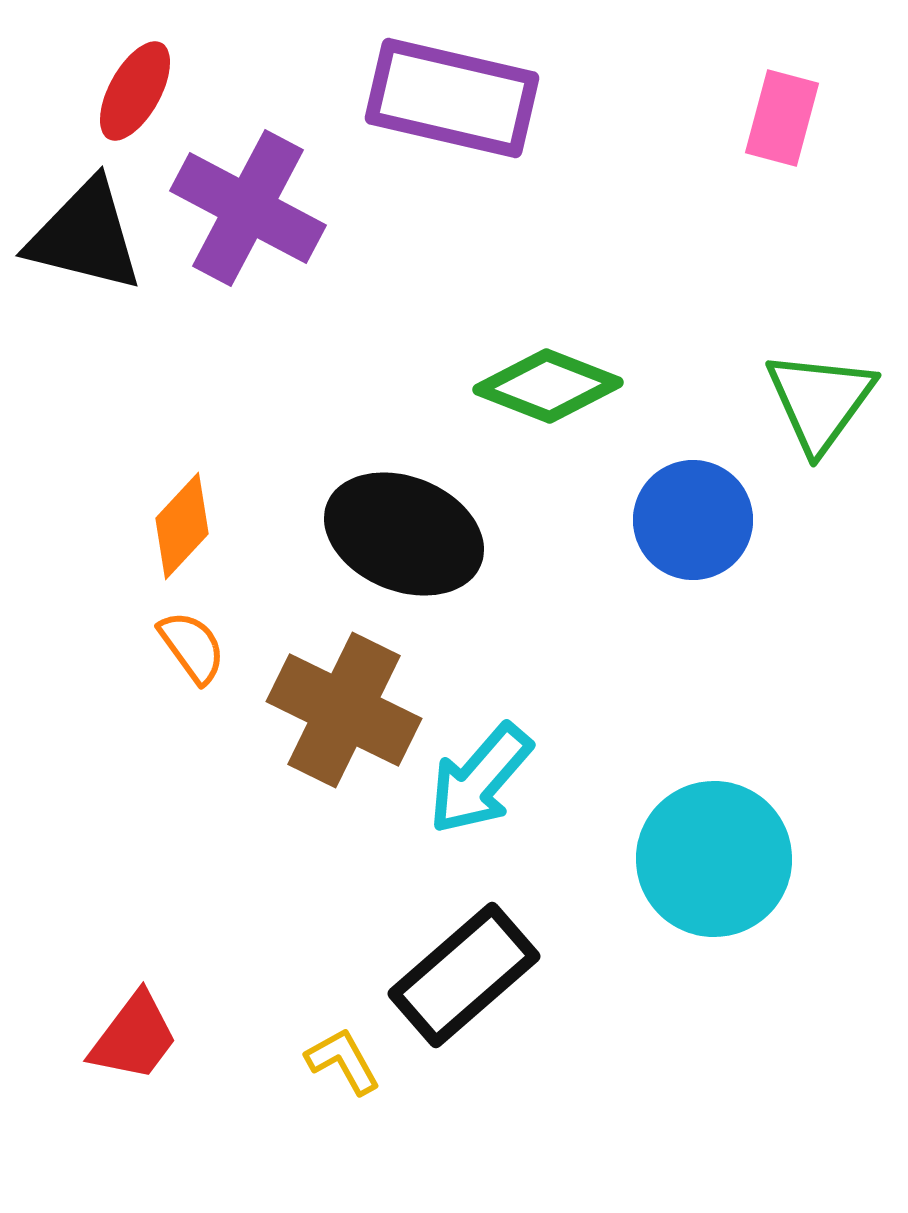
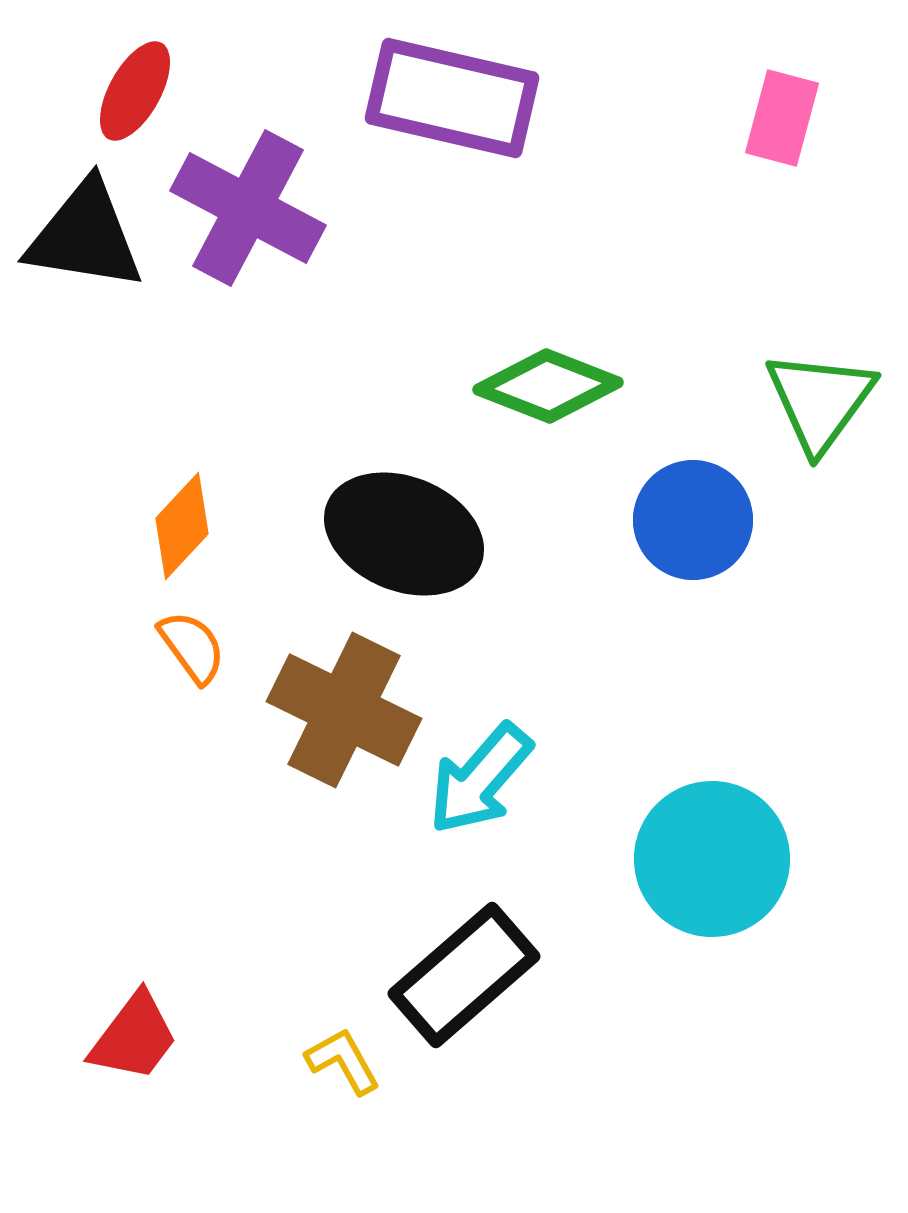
black triangle: rotated 5 degrees counterclockwise
cyan circle: moved 2 px left
